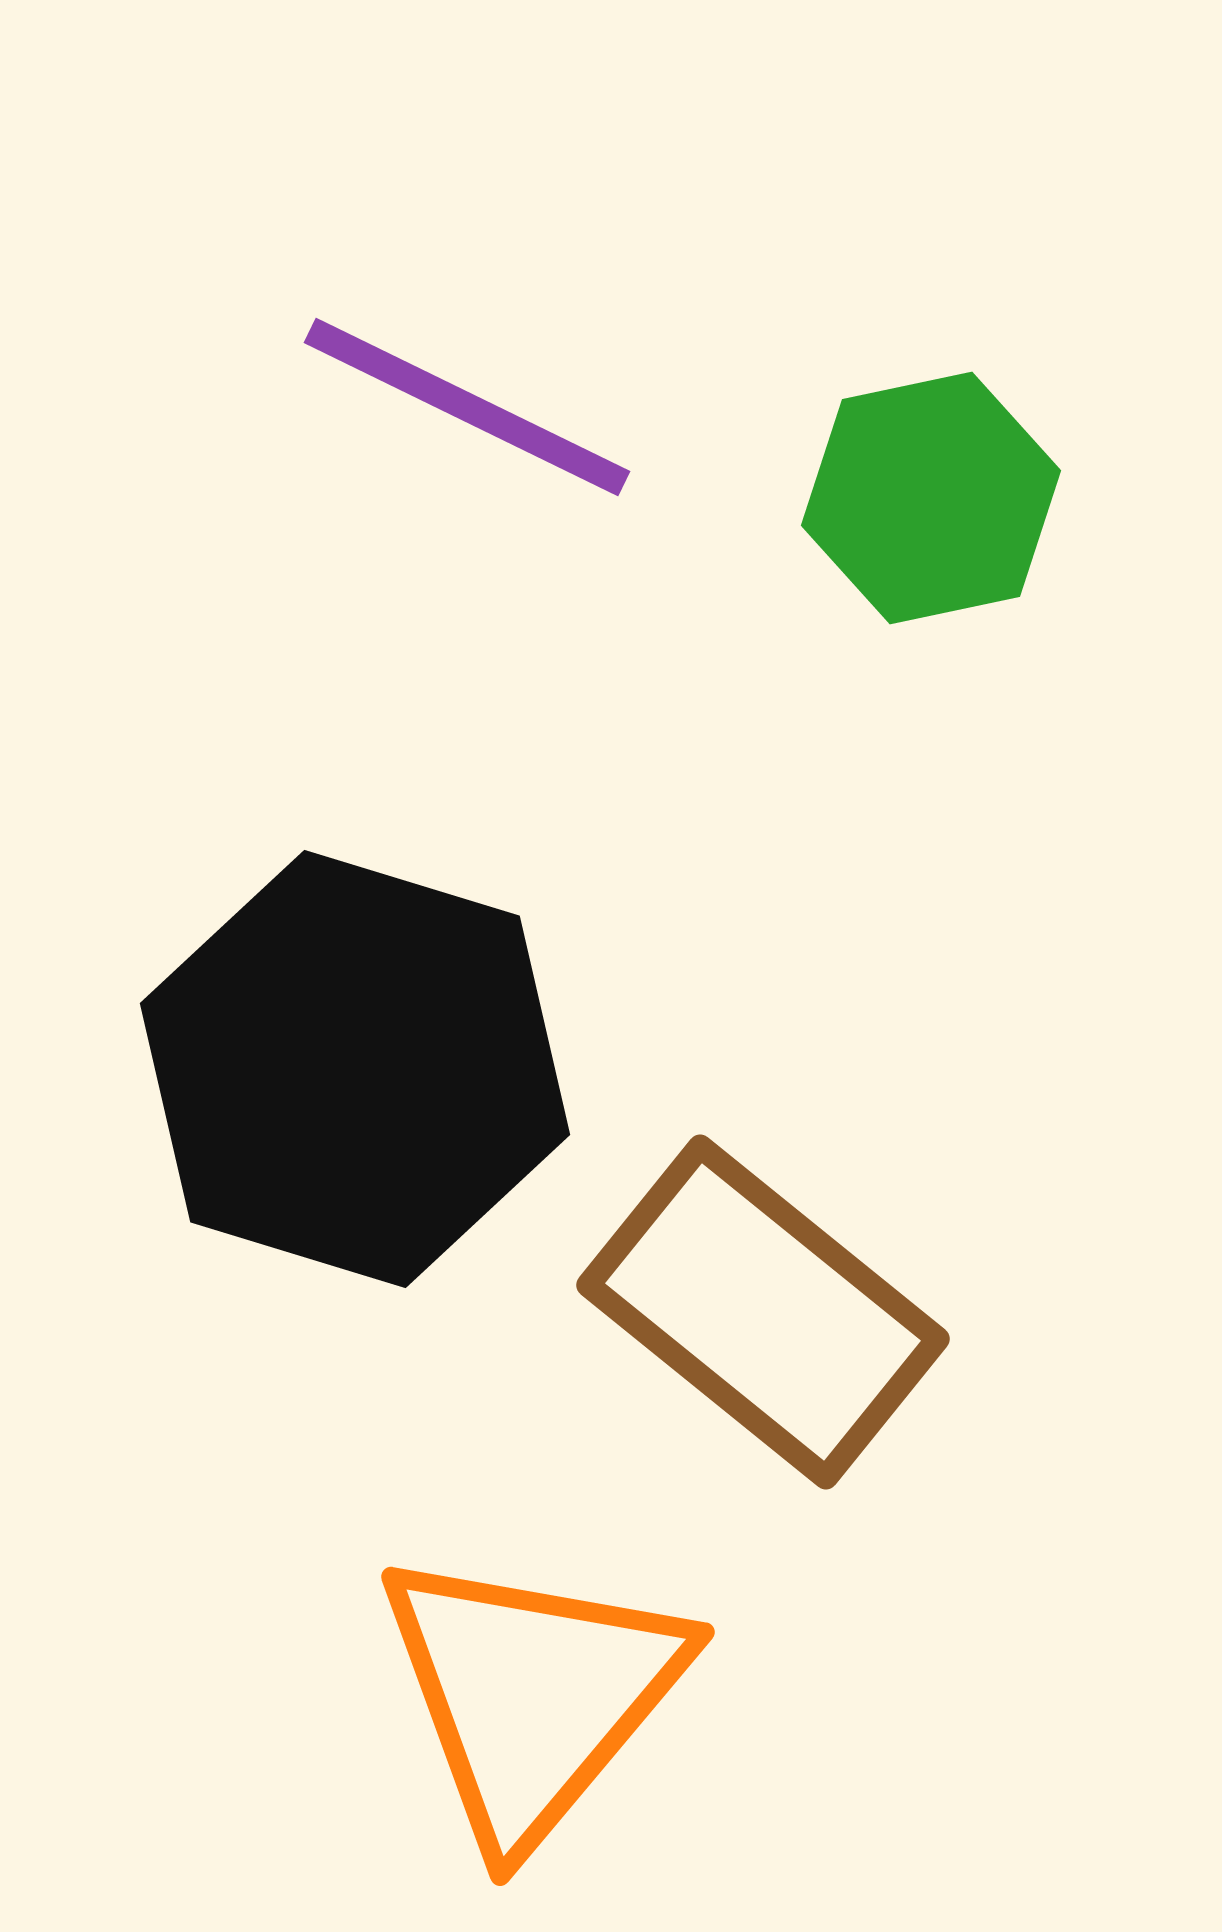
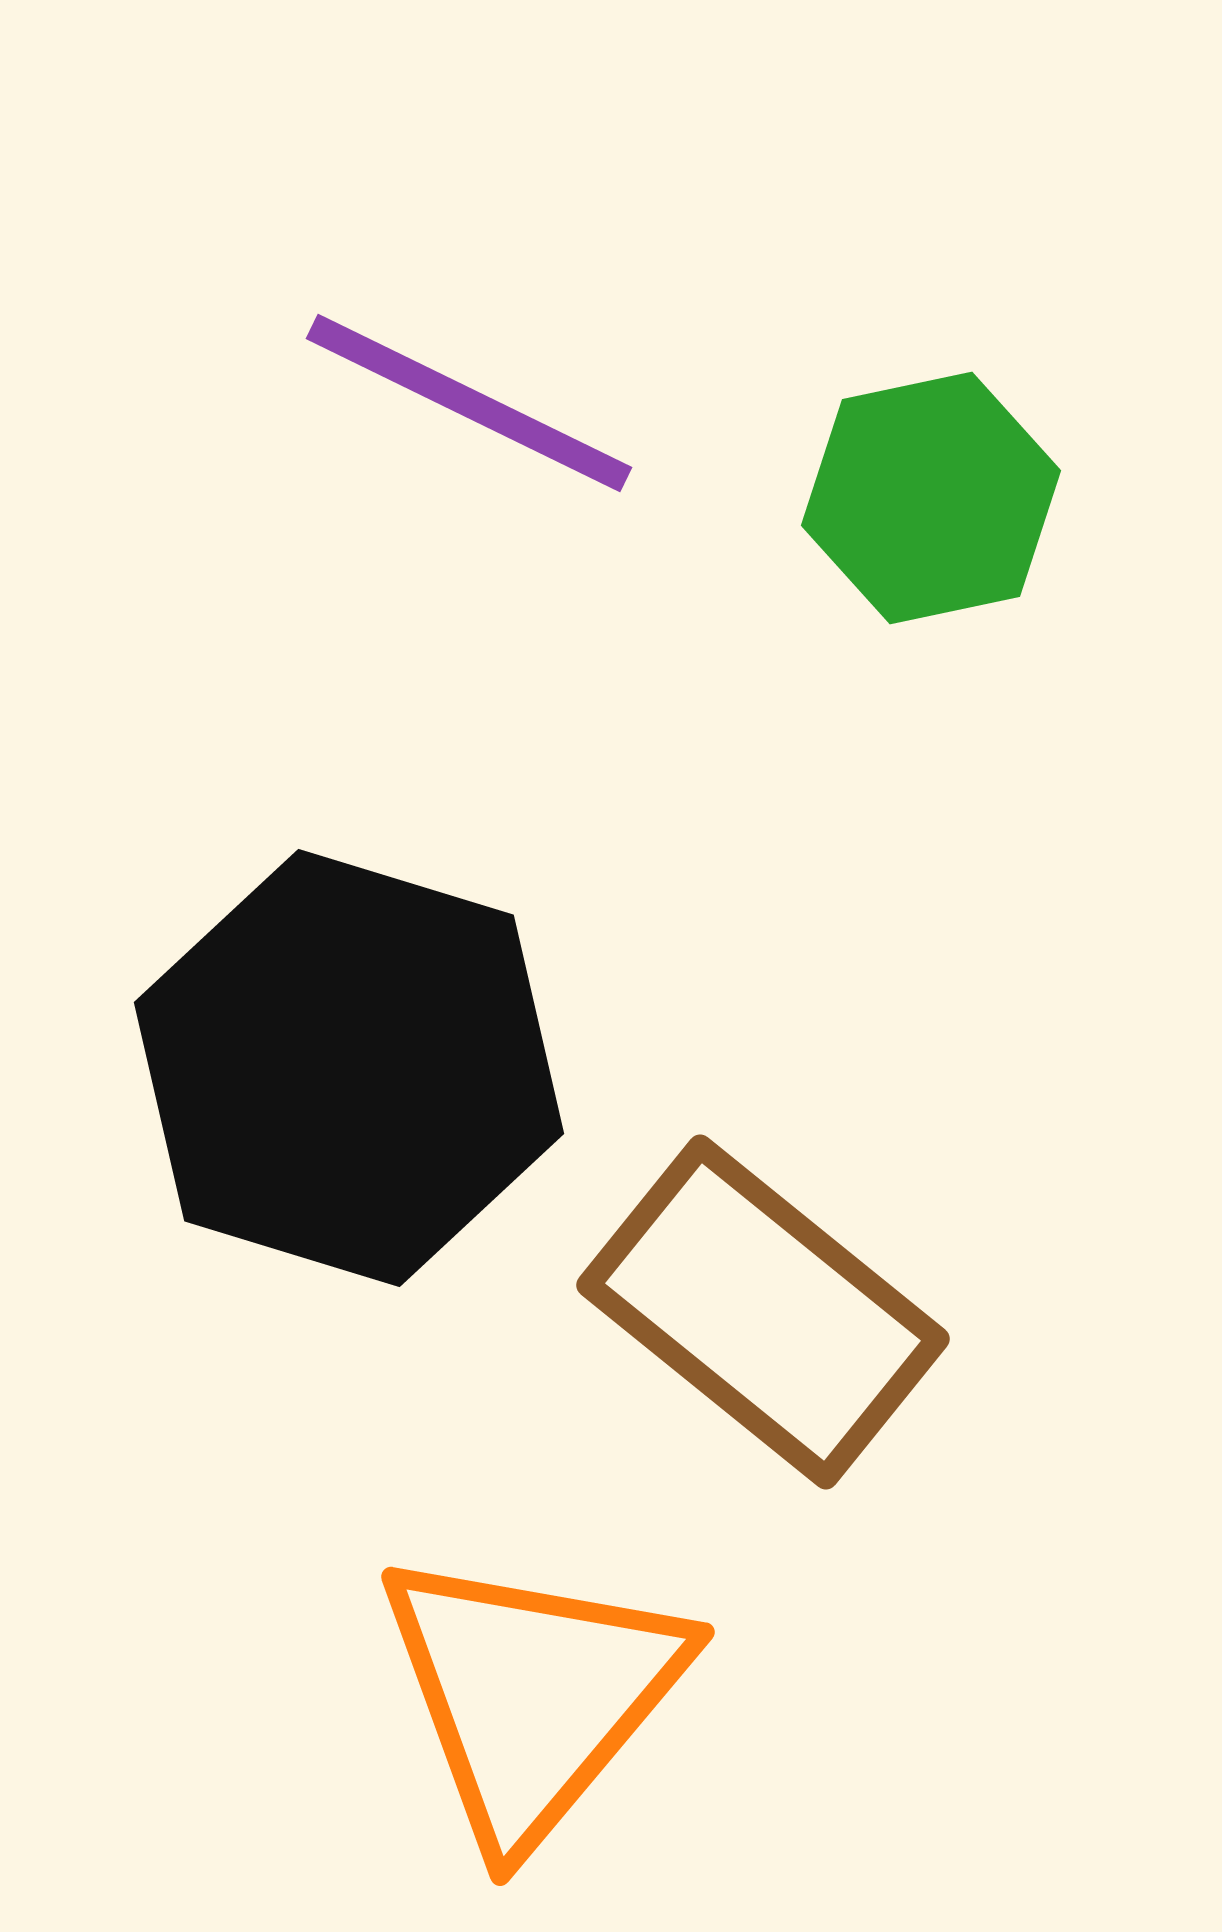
purple line: moved 2 px right, 4 px up
black hexagon: moved 6 px left, 1 px up
